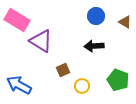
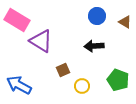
blue circle: moved 1 px right
